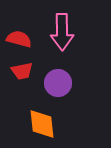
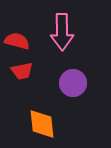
red semicircle: moved 2 px left, 2 px down
purple circle: moved 15 px right
